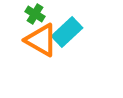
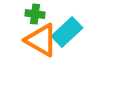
green cross: rotated 24 degrees counterclockwise
